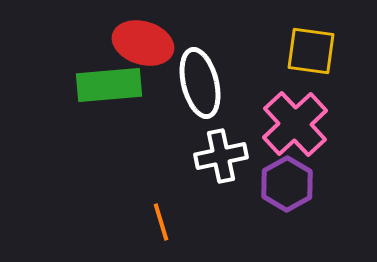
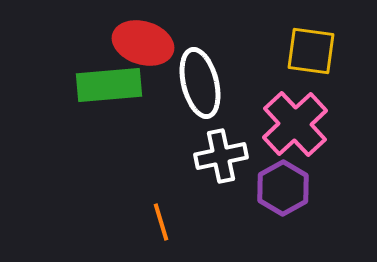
purple hexagon: moved 4 px left, 4 px down
